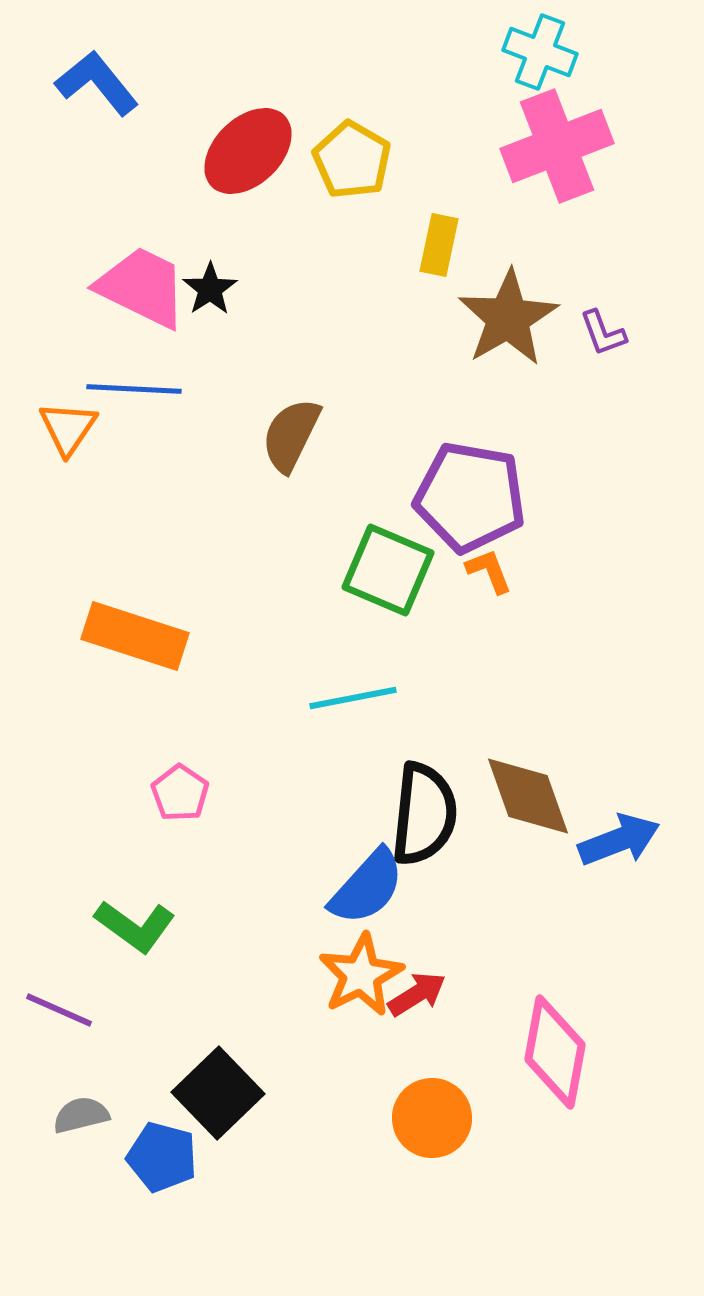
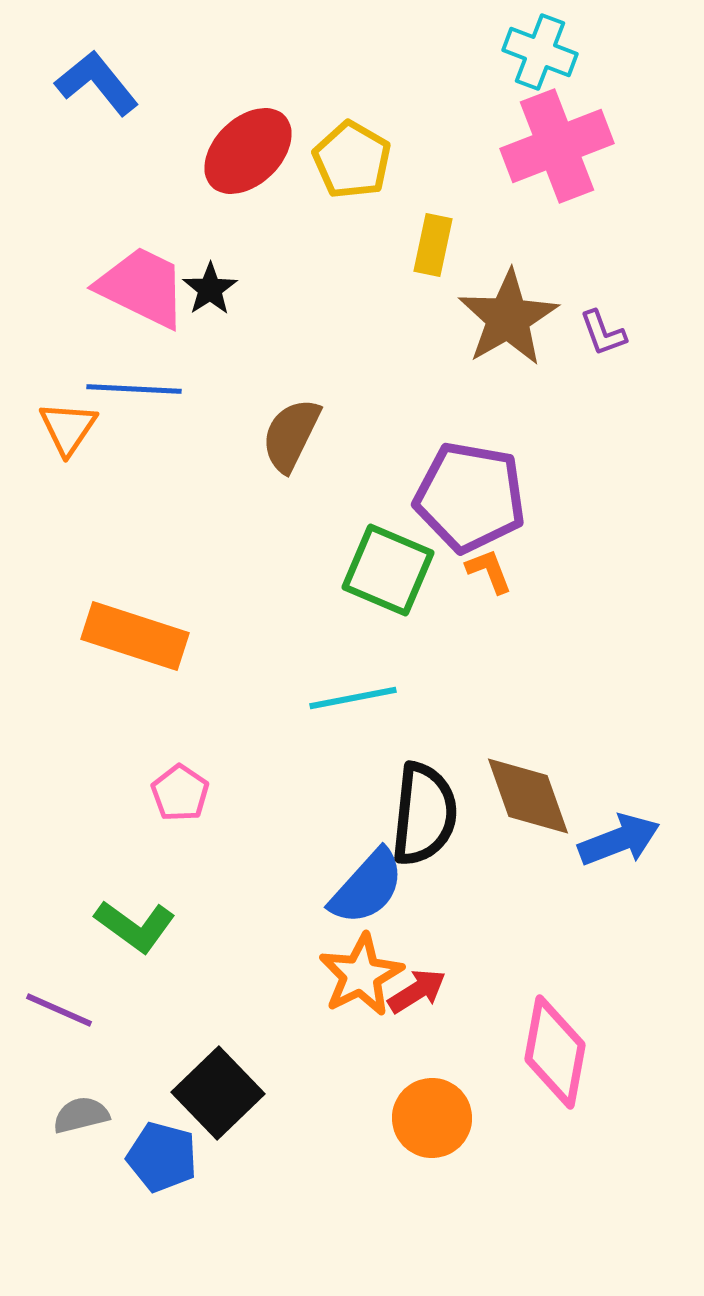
yellow rectangle: moved 6 px left
red arrow: moved 3 px up
